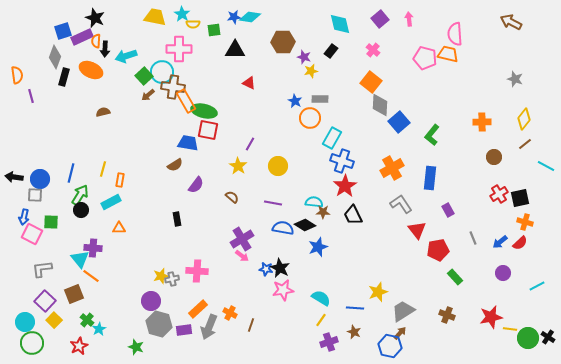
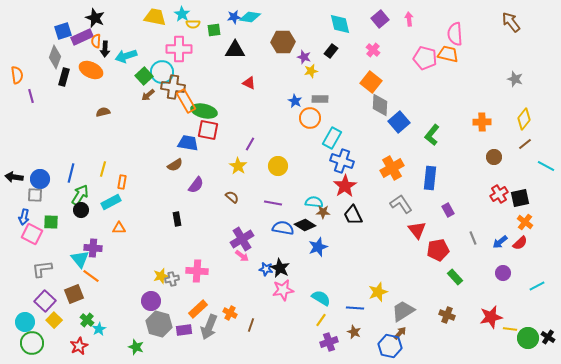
brown arrow at (511, 22): rotated 25 degrees clockwise
orange rectangle at (120, 180): moved 2 px right, 2 px down
orange cross at (525, 222): rotated 21 degrees clockwise
